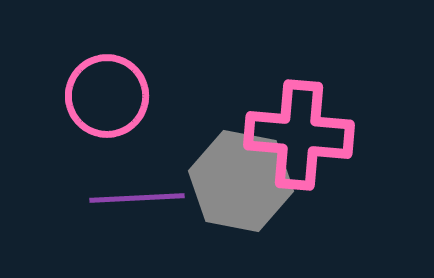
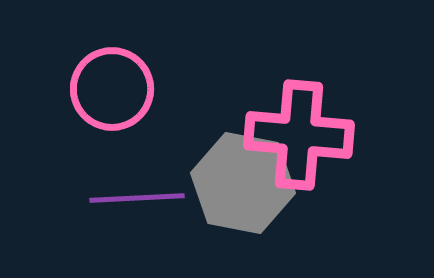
pink circle: moved 5 px right, 7 px up
gray hexagon: moved 2 px right, 2 px down
